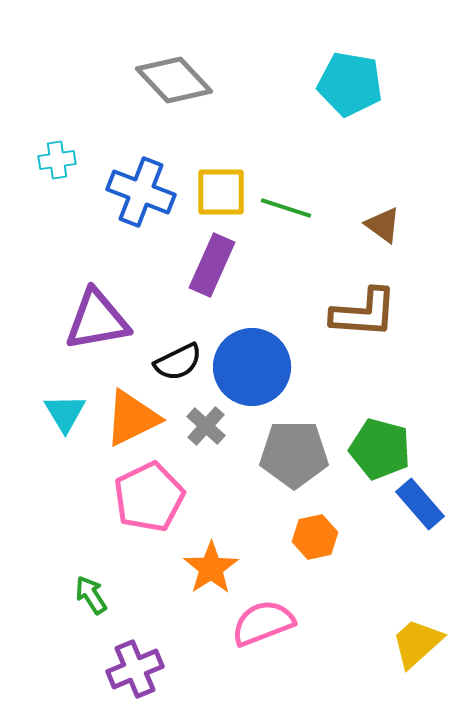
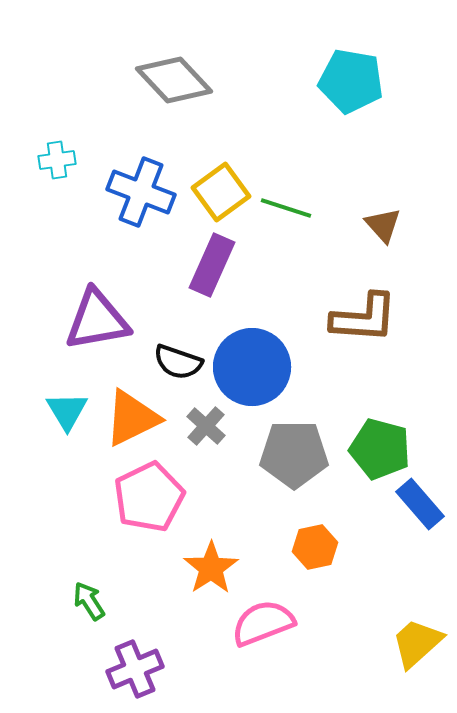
cyan pentagon: moved 1 px right, 3 px up
yellow square: rotated 36 degrees counterclockwise
brown triangle: rotated 12 degrees clockwise
brown L-shape: moved 5 px down
black semicircle: rotated 45 degrees clockwise
cyan triangle: moved 2 px right, 2 px up
orange hexagon: moved 10 px down
green arrow: moved 2 px left, 6 px down
